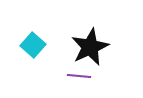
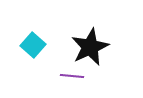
purple line: moved 7 px left
